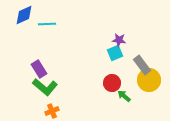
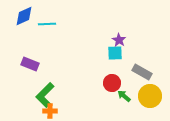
blue diamond: moved 1 px down
purple star: rotated 24 degrees clockwise
cyan square: rotated 21 degrees clockwise
gray rectangle: moved 7 px down; rotated 24 degrees counterclockwise
purple rectangle: moved 9 px left, 5 px up; rotated 36 degrees counterclockwise
yellow circle: moved 1 px right, 16 px down
green L-shape: moved 8 px down; rotated 95 degrees clockwise
orange cross: moved 2 px left; rotated 24 degrees clockwise
